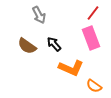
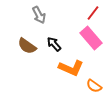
pink rectangle: rotated 20 degrees counterclockwise
